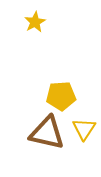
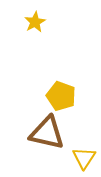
yellow pentagon: rotated 24 degrees clockwise
yellow triangle: moved 29 px down
